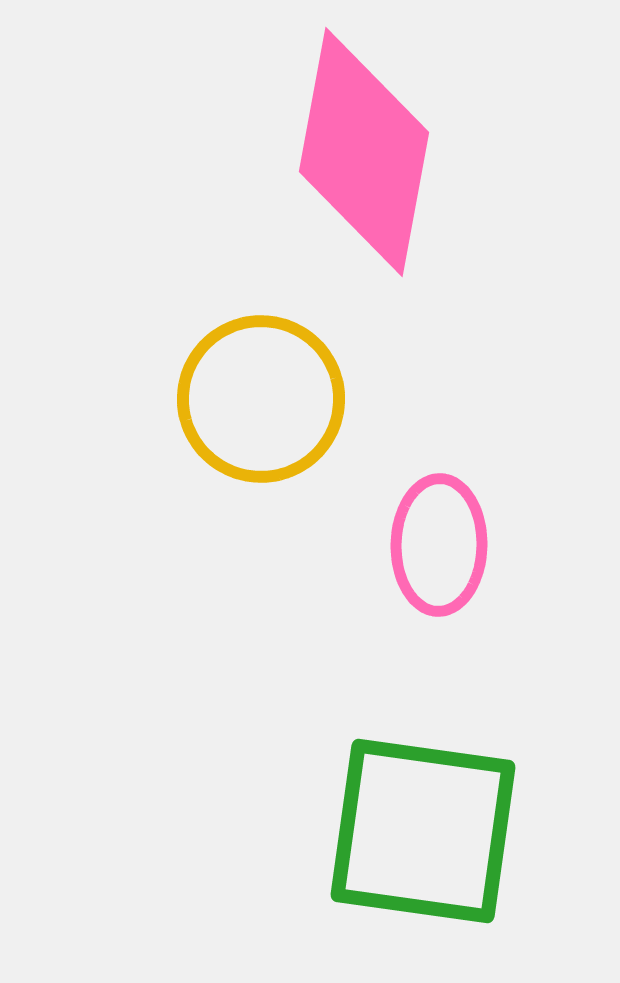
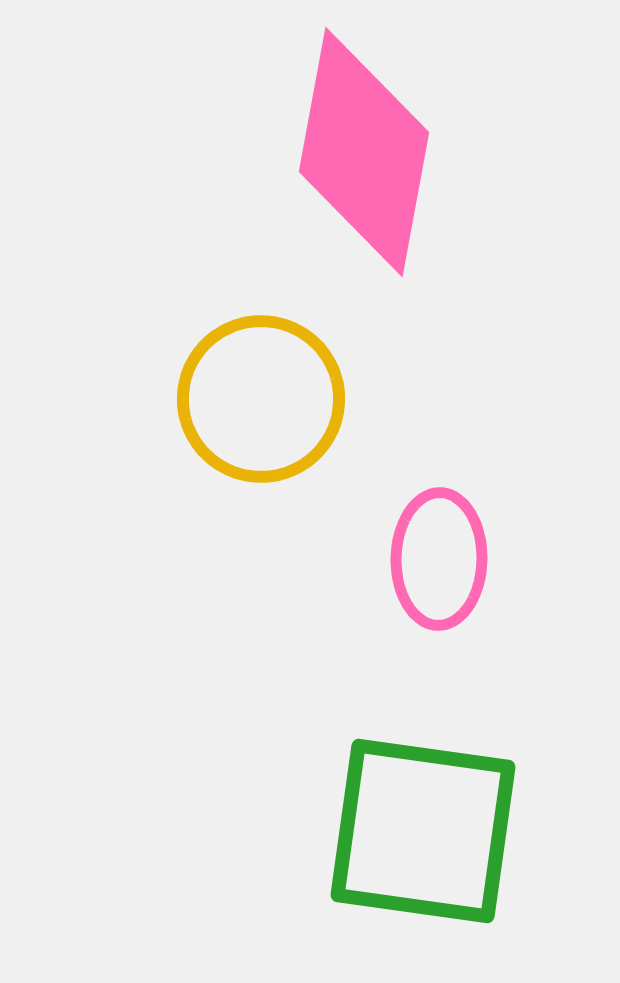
pink ellipse: moved 14 px down
